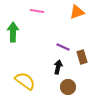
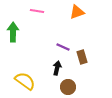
black arrow: moved 1 px left, 1 px down
